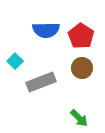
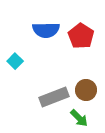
brown circle: moved 4 px right, 22 px down
gray rectangle: moved 13 px right, 15 px down
